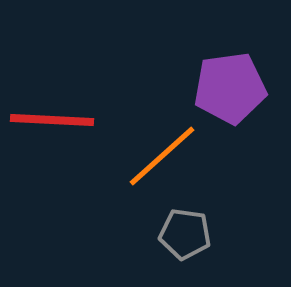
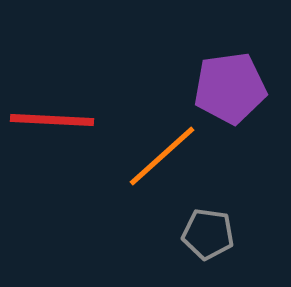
gray pentagon: moved 23 px right
